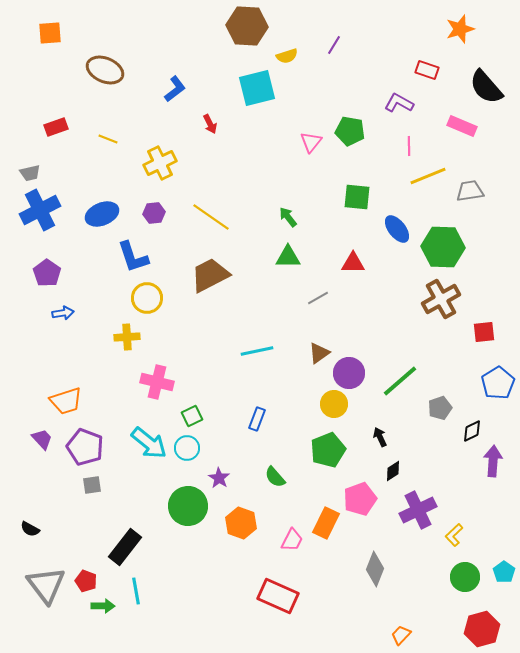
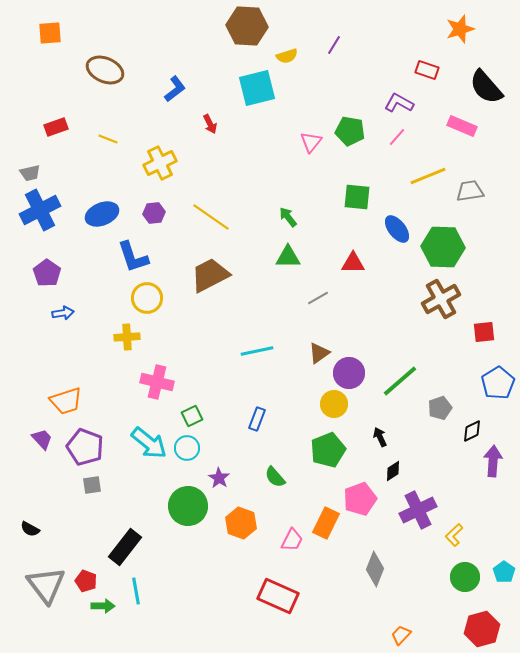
pink line at (409, 146): moved 12 px left, 9 px up; rotated 42 degrees clockwise
